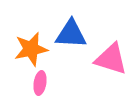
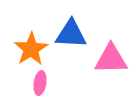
orange star: rotated 20 degrees counterclockwise
pink triangle: rotated 18 degrees counterclockwise
